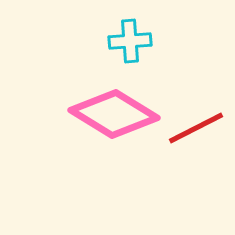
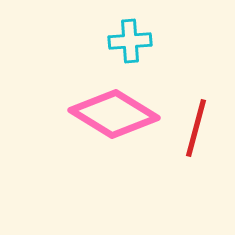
red line: rotated 48 degrees counterclockwise
